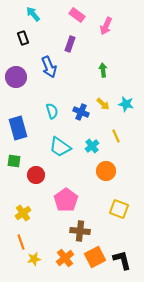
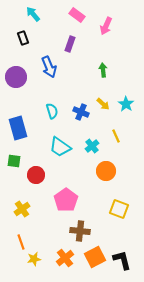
cyan star: rotated 21 degrees clockwise
yellow cross: moved 1 px left, 4 px up
